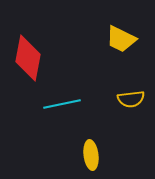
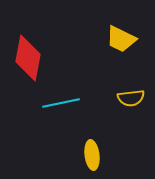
yellow semicircle: moved 1 px up
cyan line: moved 1 px left, 1 px up
yellow ellipse: moved 1 px right
